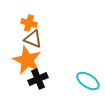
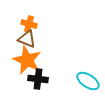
orange cross: moved 1 px down
brown triangle: moved 6 px left
black cross: rotated 30 degrees clockwise
